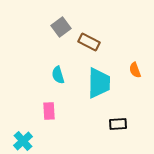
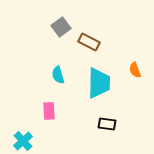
black rectangle: moved 11 px left; rotated 12 degrees clockwise
